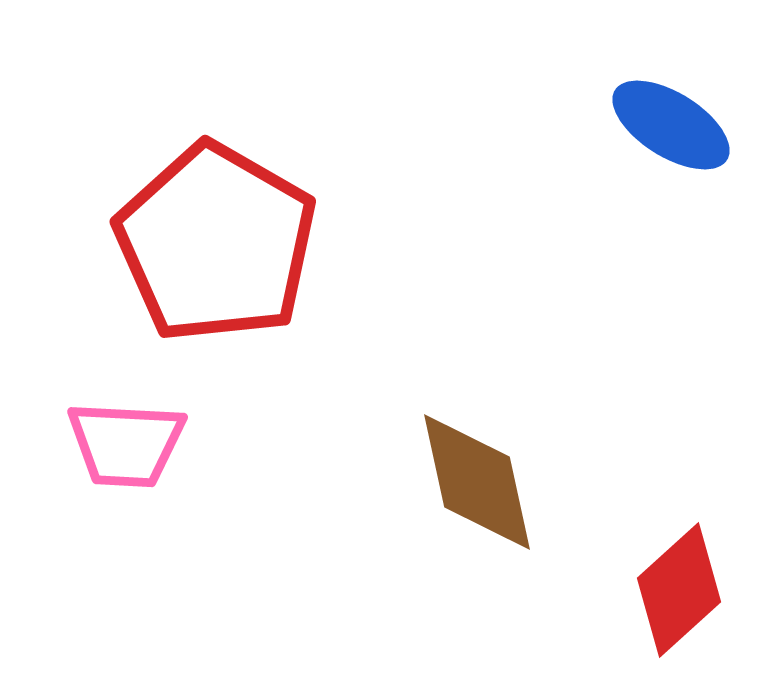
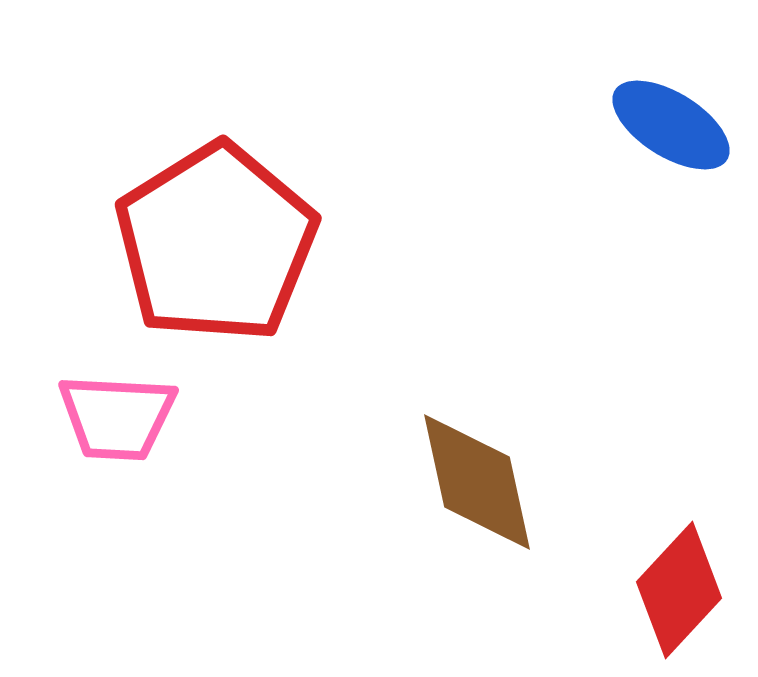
red pentagon: rotated 10 degrees clockwise
pink trapezoid: moved 9 px left, 27 px up
red diamond: rotated 5 degrees counterclockwise
